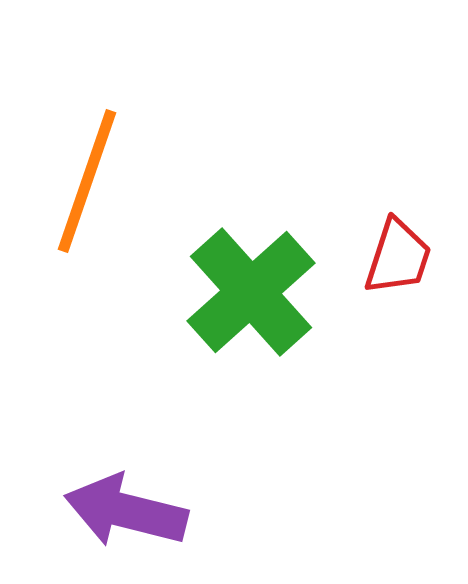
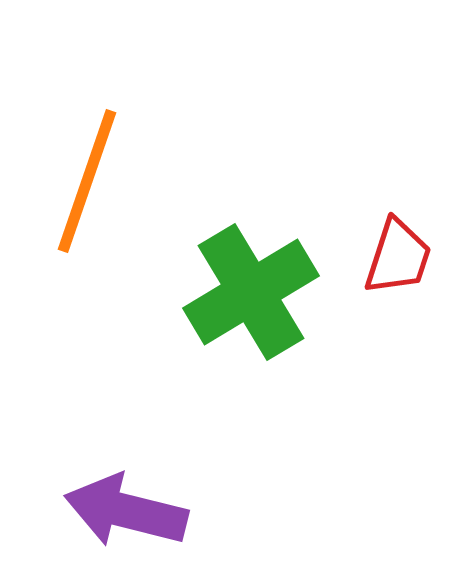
green cross: rotated 11 degrees clockwise
